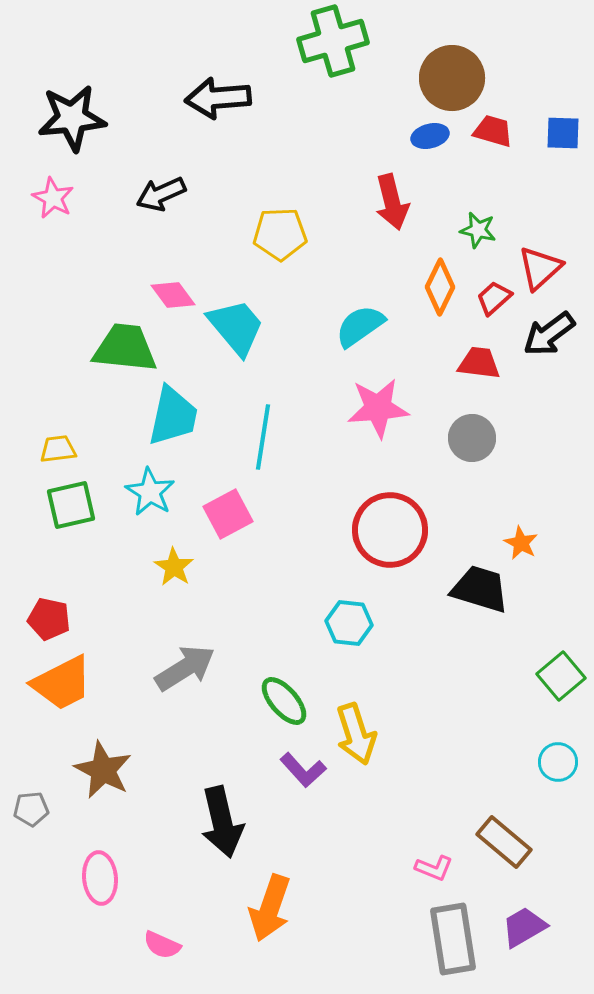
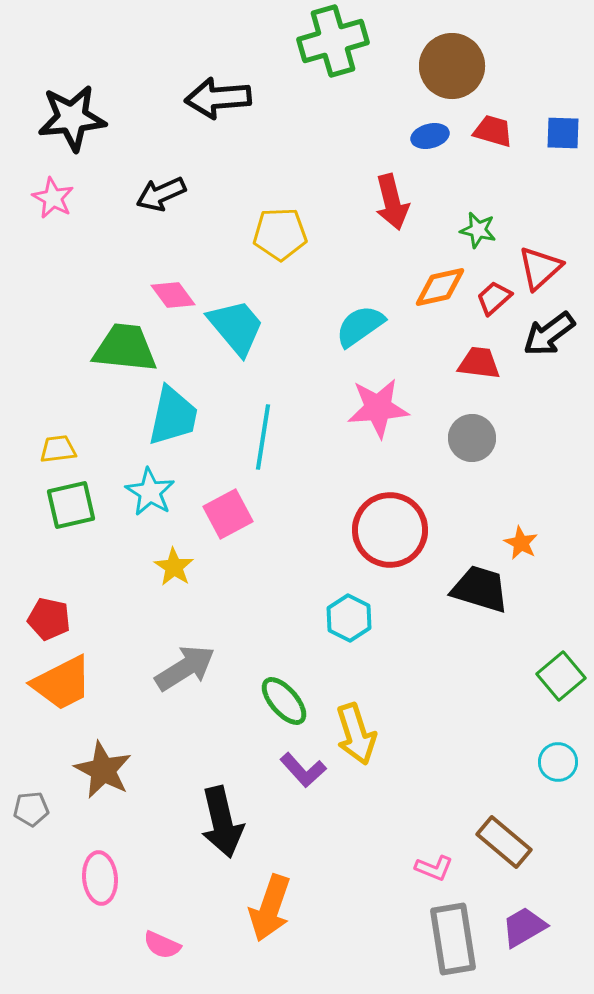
brown circle at (452, 78): moved 12 px up
orange diamond at (440, 287): rotated 52 degrees clockwise
cyan hexagon at (349, 623): moved 5 px up; rotated 21 degrees clockwise
